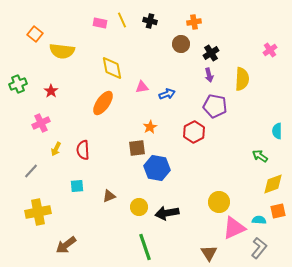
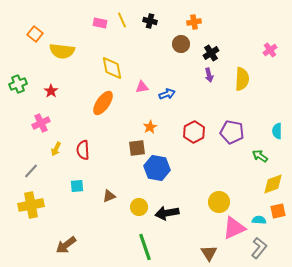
purple pentagon at (215, 106): moved 17 px right, 26 px down
yellow cross at (38, 212): moved 7 px left, 7 px up
